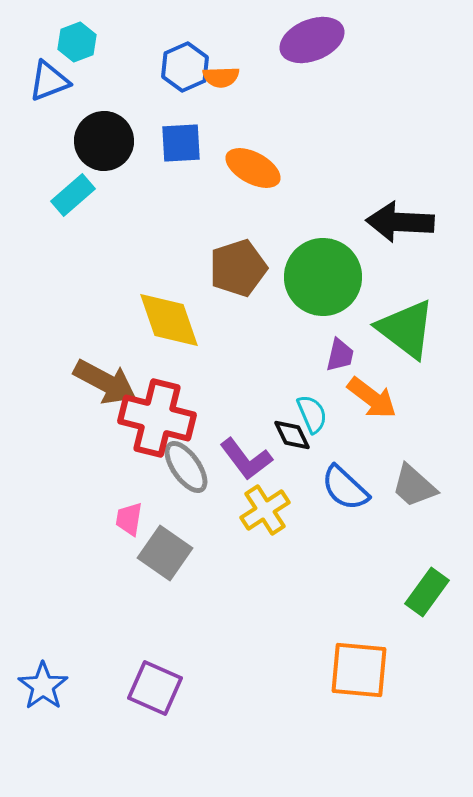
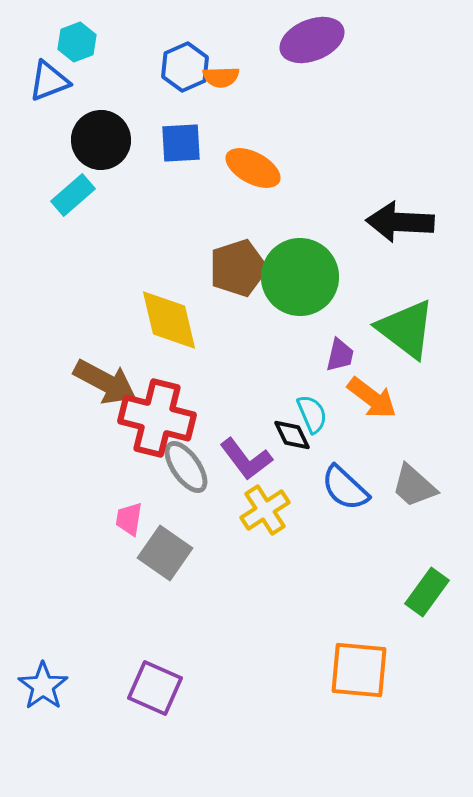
black circle: moved 3 px left, 1 px up
green circle: moved 23 px left
yellow diamond: rotated 6 degrees clockwise
